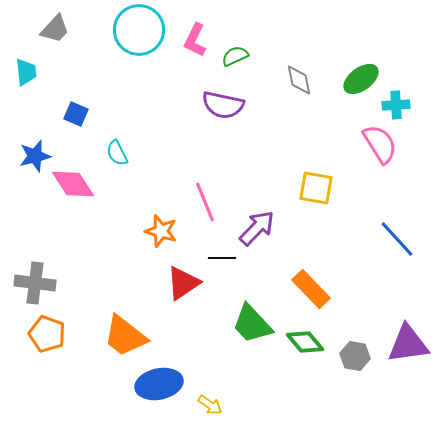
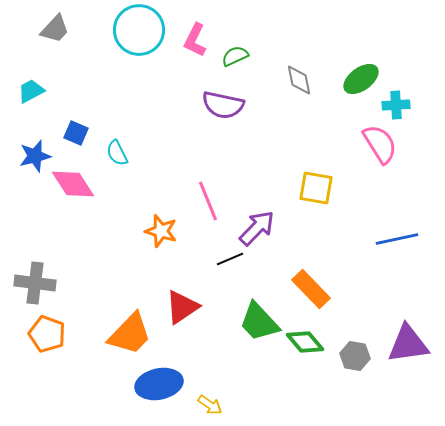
cyan trapezoid: moved 5 px right, 19 px down; rotated 112 degrees counterclockwise
blue square: moved 19 px down
pink line: moved 3 px right, 1 px up
blue line: rotated 60 degrees counterclockwise
black line: moved 8 px right, 1 px down; rotated 24 degrees counterclockwise
red triangle: moved 1 px left, 24 px down
green trapezoid: moved 7 px right, 2 px up
orange trapezoid: moved 5 px right, 2 px up; rotated 84 degrees counterclockwise
